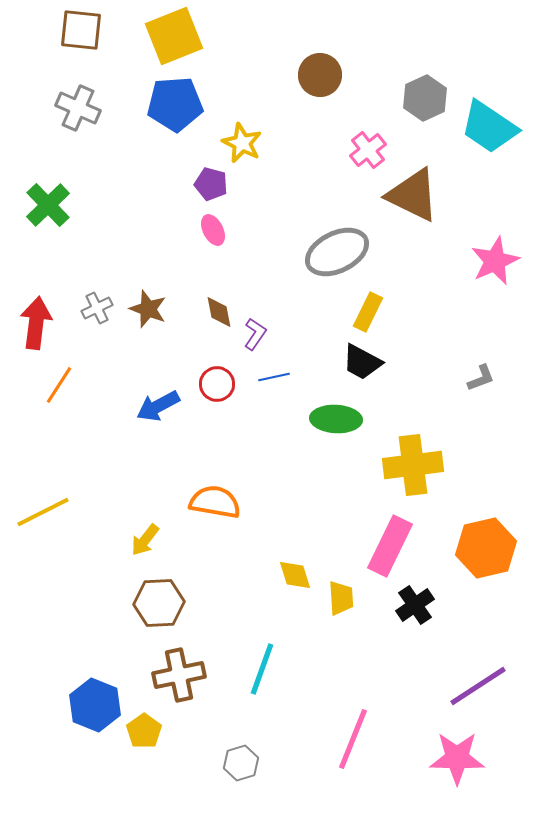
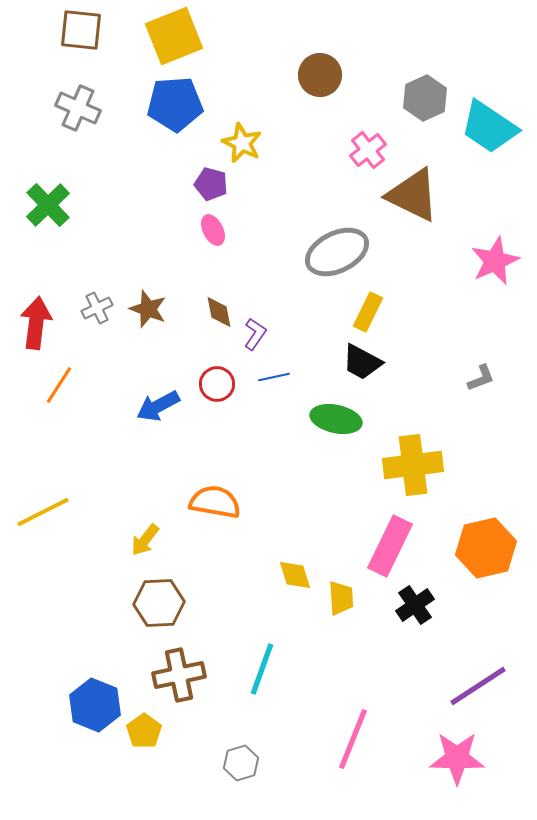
green ellipse at (336, 419): rotated 9 degrees clockwise
